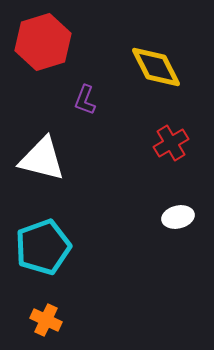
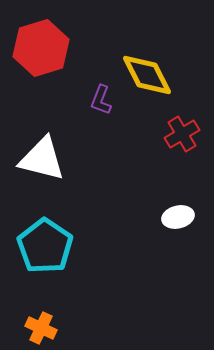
red hexagon: moved 2 px left, 6 px down
yellow diamond: moved 9 px left, 8 px down
purple L-shape: moved 16 px right
red cross: moved 11 px right, 9 px up
cyan pentagon: moved 2 px right, 1 px up; rotated 18 degrees counterclockwise
orange cross: moved 5 px left, 8 px down
